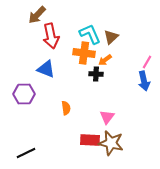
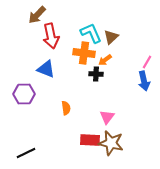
cyan L-shape: moved 1 px right, 1 px up
